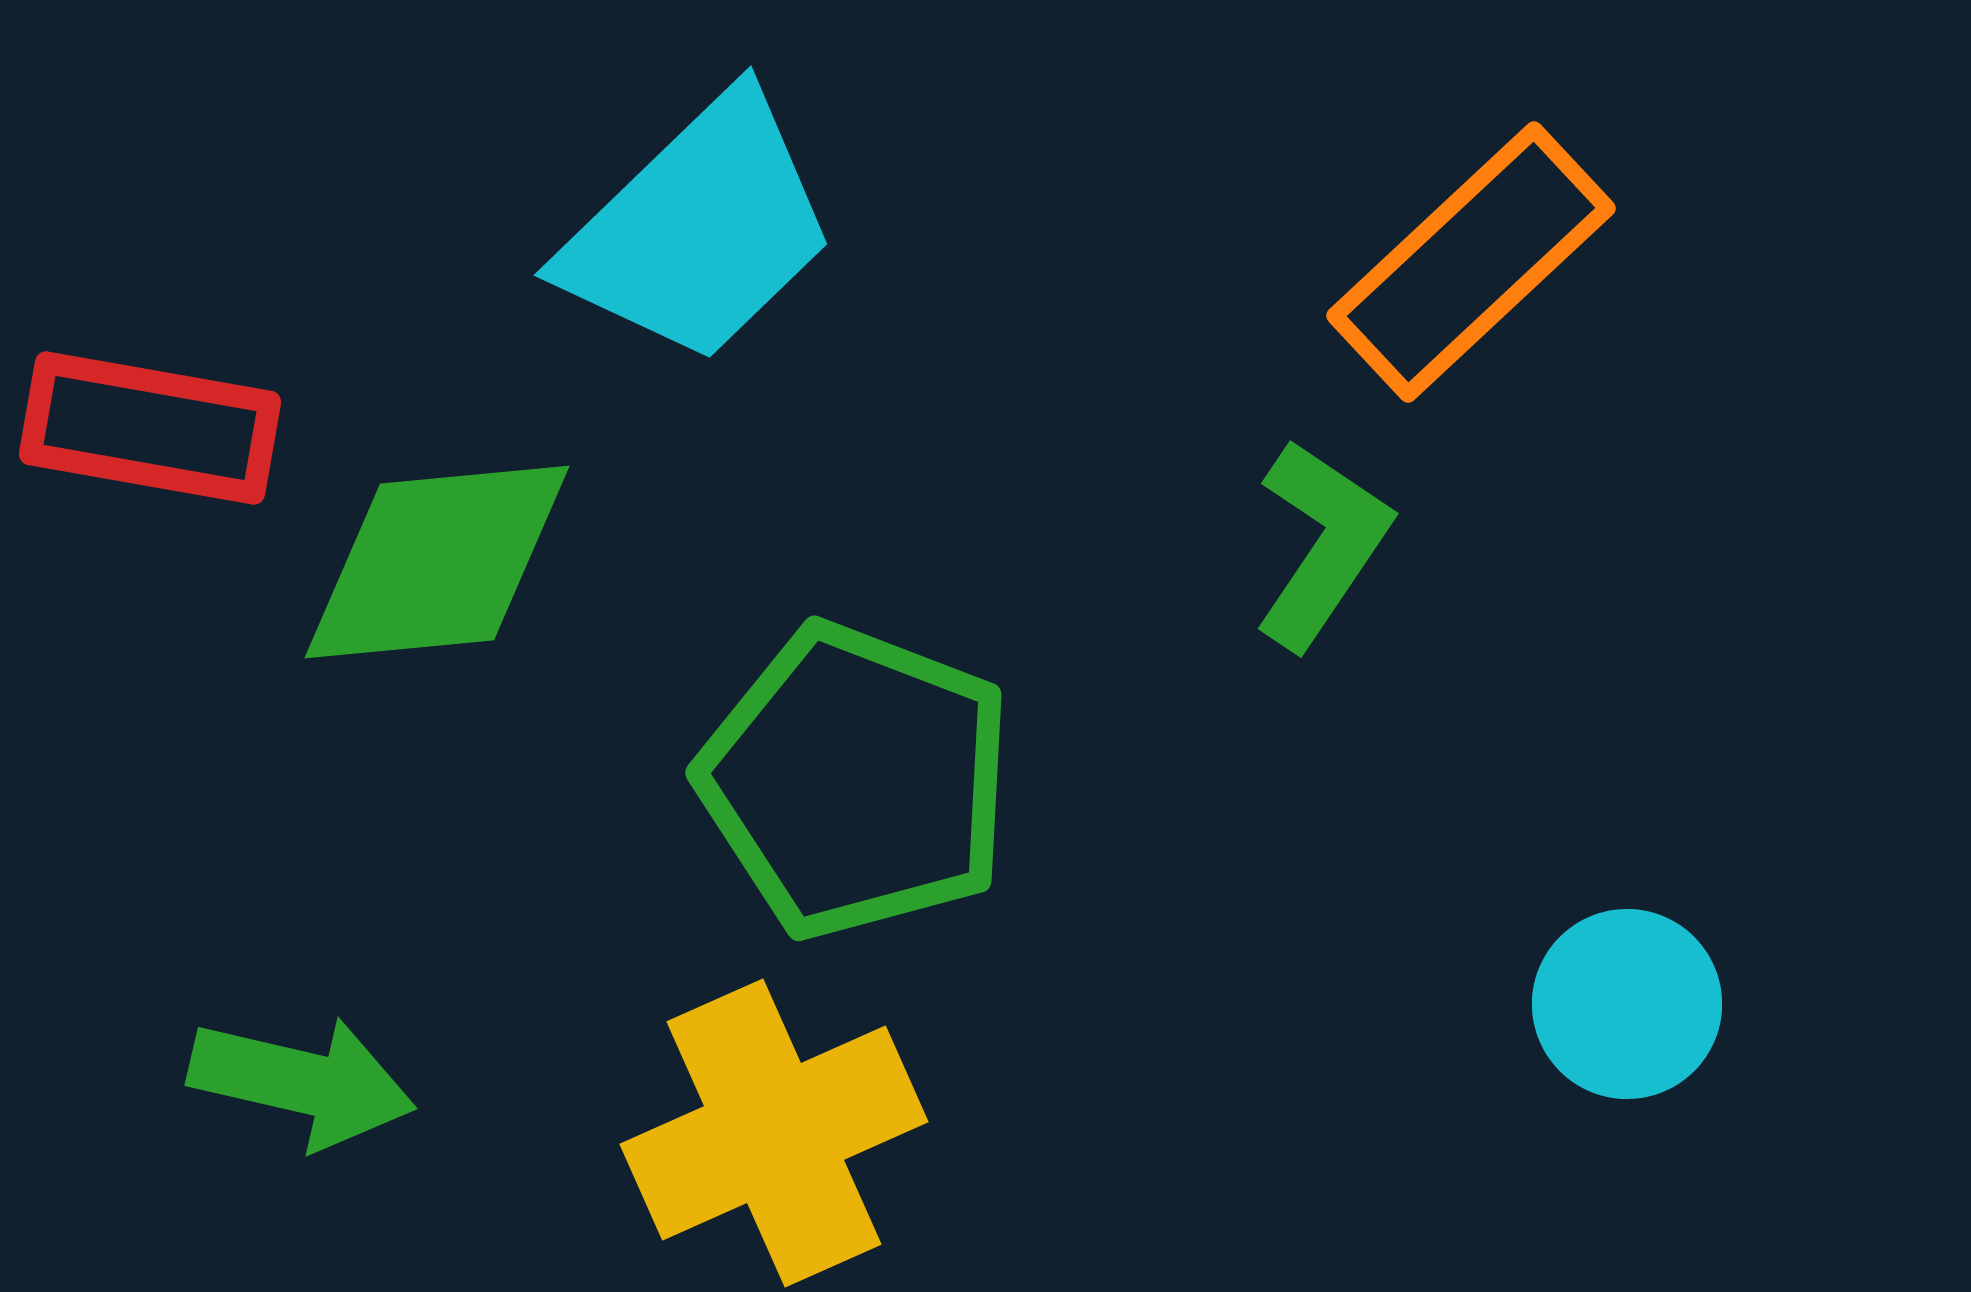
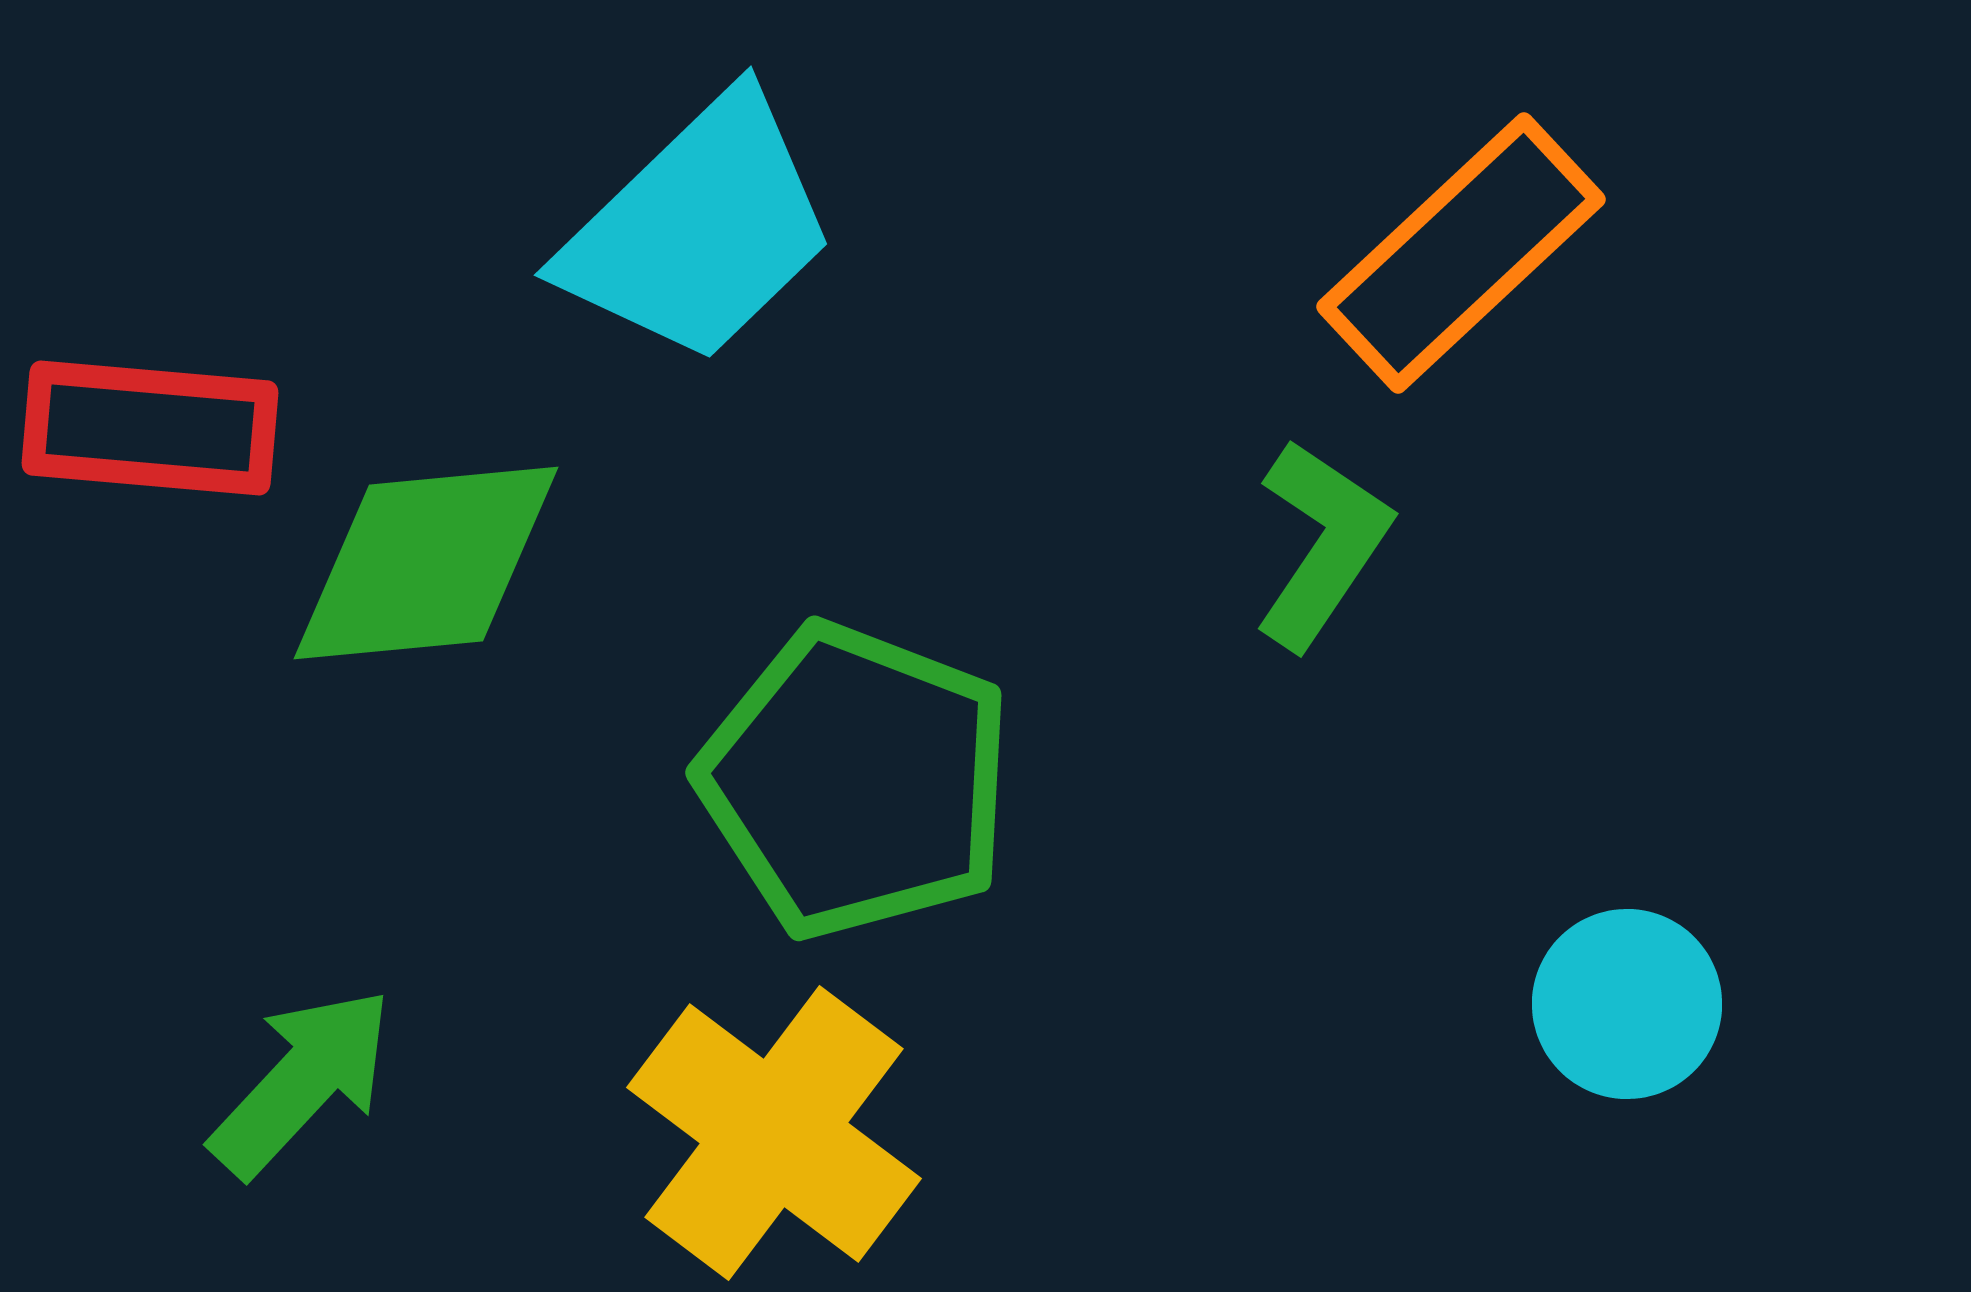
orange rectangle: moved 10 px left, 9 px up
red rectangle: rotated 5 degrees counterclockwise
green diamond: moved 11 px left, 1 px down
green arrow: rotated 60 degrees counterclockwise
yellow cross: rotated 29 degrees counterclockwise
